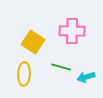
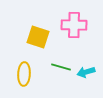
pink cross: moved 2 px right, 6 px up
yellow square: moved 5 px right, 5 px up; rotated 15 degrees counterclockwise
cyan arrow: moved 5 px up
